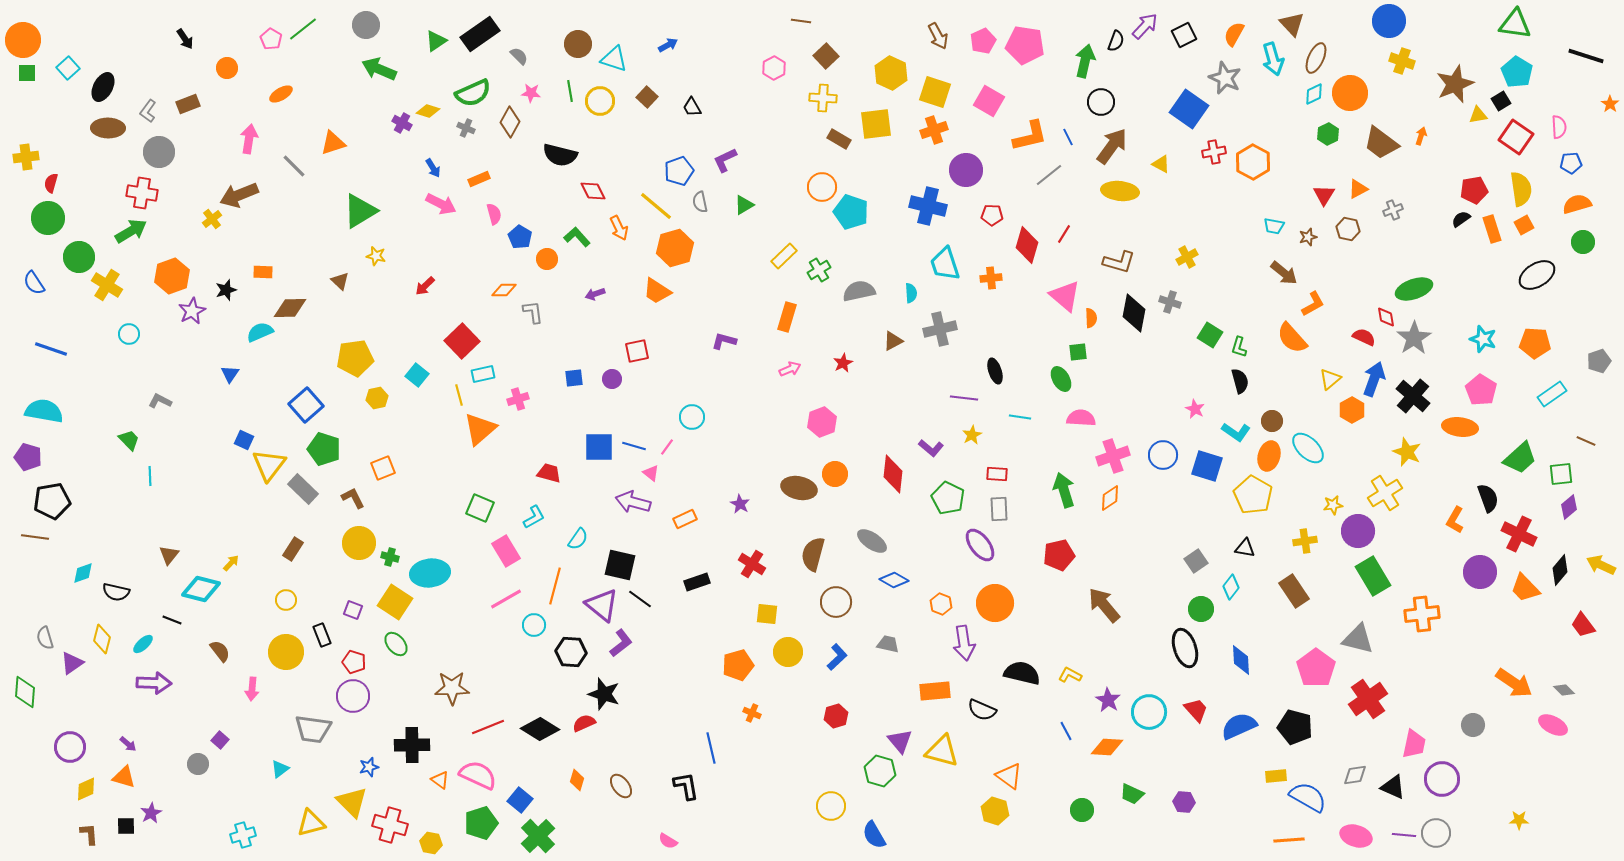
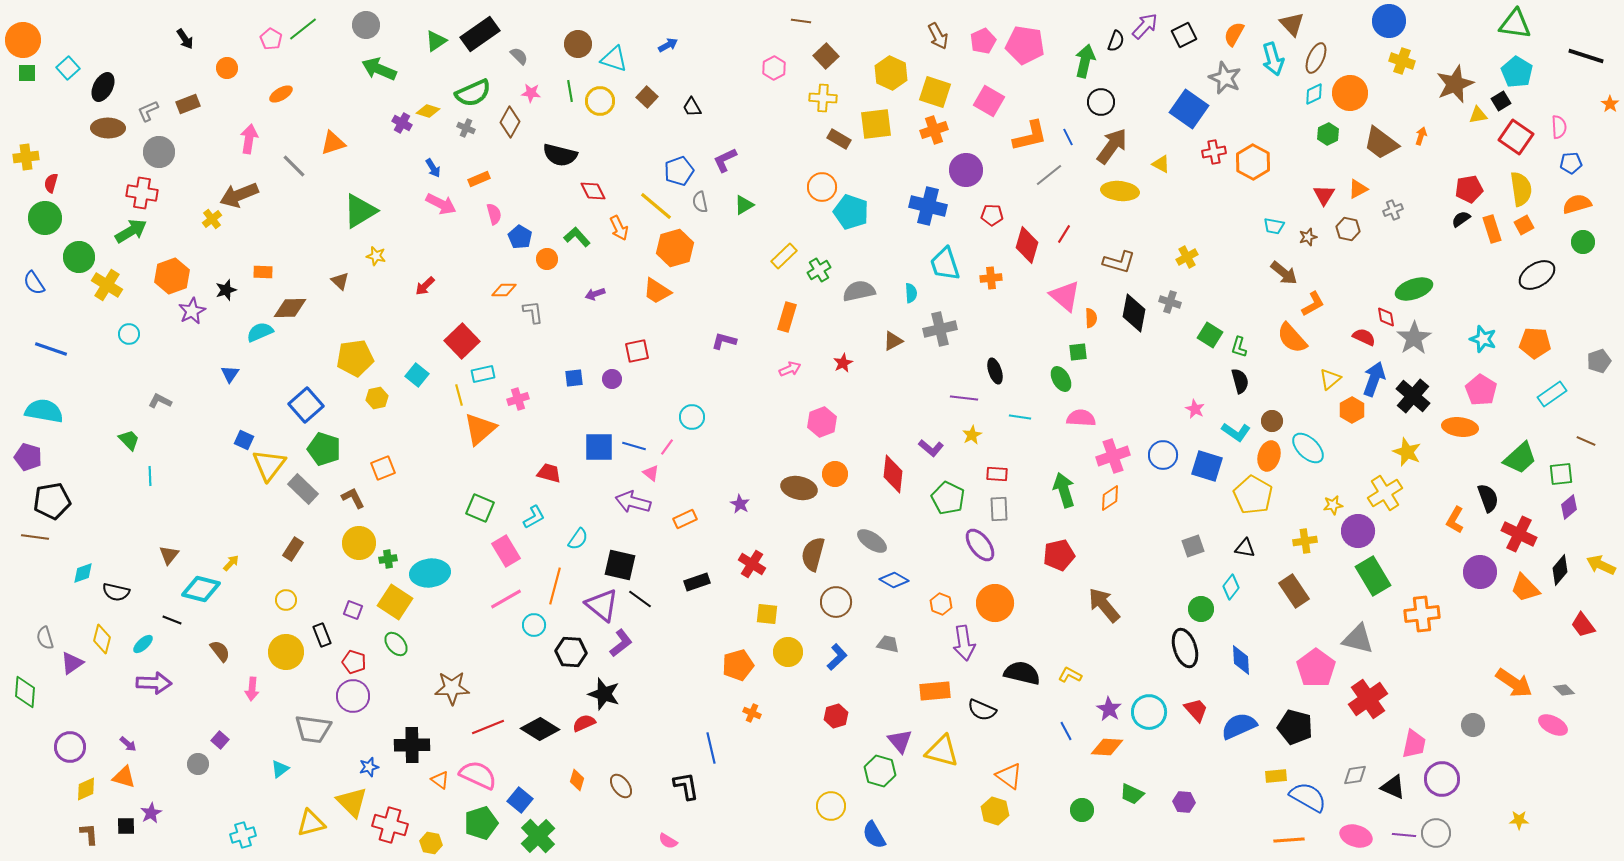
gray L-shape at (148, 111): rotated 30 degrees clockwise
red pentagon at (1474, 190): moved 5 px left, 1 px up
green circle at (48, 218): moved 3 px left
green cross at (390, 557): moved 2 px left, 2 px down; rotated 24 degrees counterclockwise
gray square at (1196, 561): moved 3 px left, 15 px up; rotated 15 degrees clockwise
purple star at (1108, 700): moved 1 px right, 9 px down
